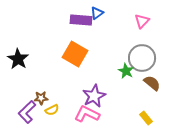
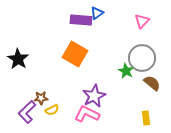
yellow rectangle: rotated 32 degrees clockwise
